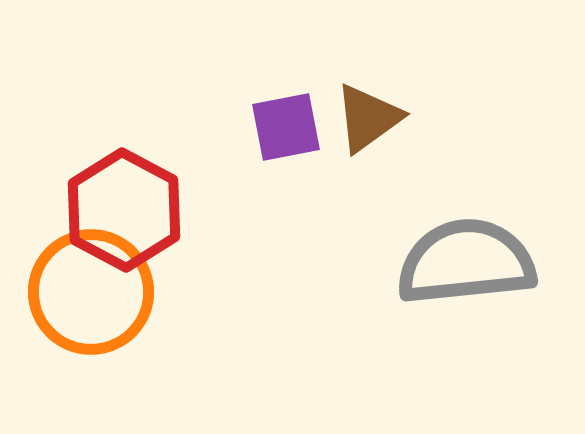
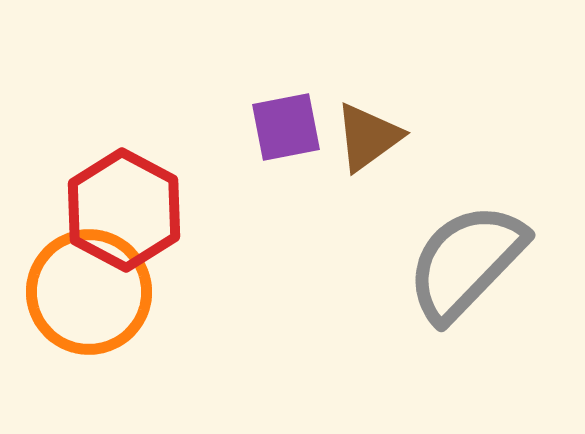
brown triangle: moved 19 px down
gray semicircle: rotated 40 degrees counterclockwise
orange circle: moved 2 px left
